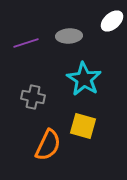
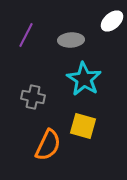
gray ellipse: moved 2 px right, 4 px down
purple line: moved 8 px up; rotated 45 degrees counterclockwise
